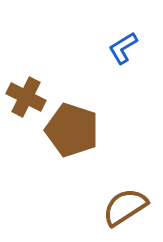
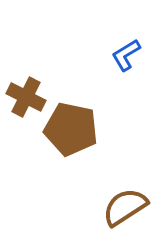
blue L-shape: moved 3 px right, 7 px down
brown pentagon: moved 1 px left, 1 px up; rotated 6 degrees counterclockwise
